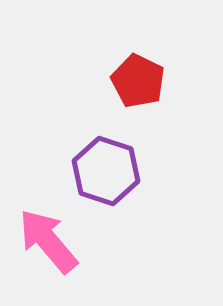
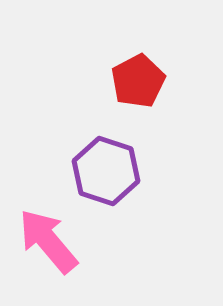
red pentagon: rotated 18 degrees clockwise
